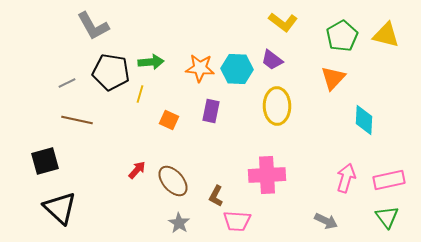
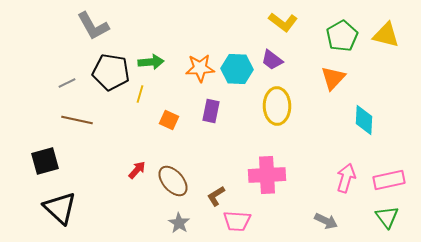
orange star: rotated 8 degrees counterclockwise
brown L-shape: rotated 30 degrees clockwise
